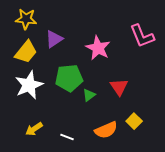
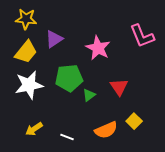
white star: rotated 12 degrees clockwise
